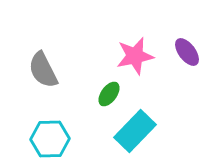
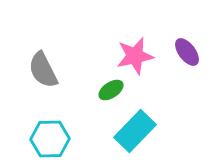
green ellipse: moved 2 px right, 4 px up; rotated 20 degrees clockwise
